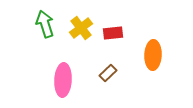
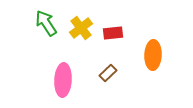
green arrow: moved 1 px right, 1 px up; rotated 16 degrees counterclockwise
